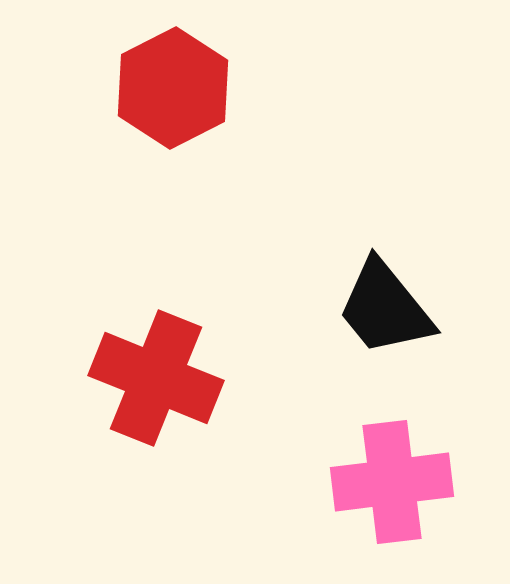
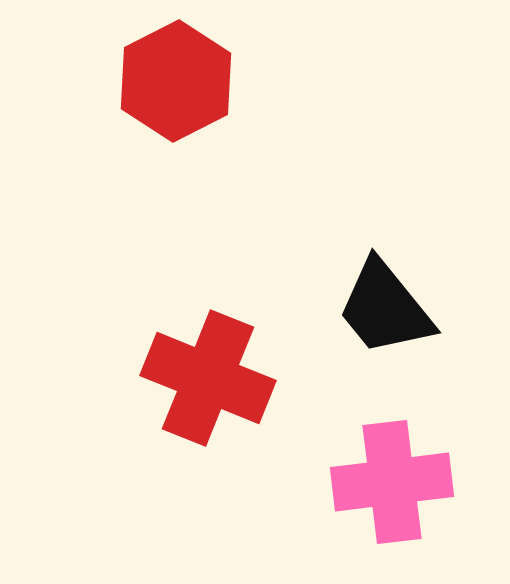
red hexagon: moved 3 px right, 7 px up
red cross: moved 52 px right
